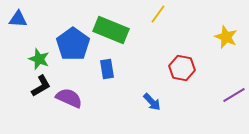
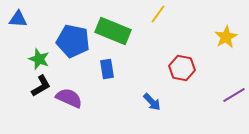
green rectangle: moved 2 px right, 1 px down
yellow star: rotated 20 degrees clockwise
blue pentagon: moved 3 px up; rotated 24 degrees counterclockwise
